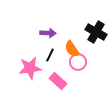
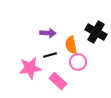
orange semicircle: moved 1 px left, 4 px up; rotated 24 degrees clockwise
black line: rotated 48 degrees clockwise
